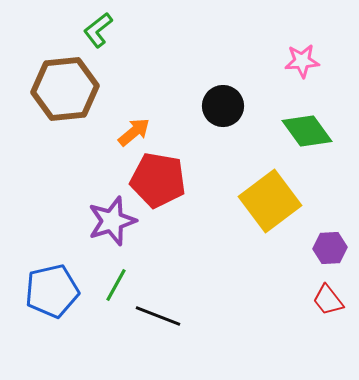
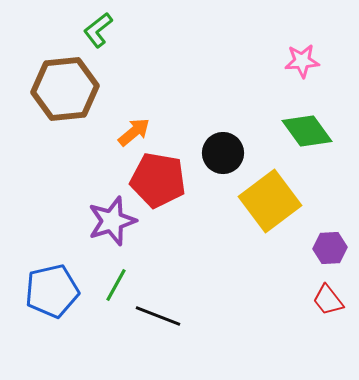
black circle: moved 47 px down
